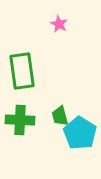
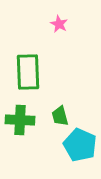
green rectangle: moved 6 px right, 1 px down; rotated 6 degrees clockwise
cyan pentagon: moved 12 px down; rotated 8 degrees counterclockwise
